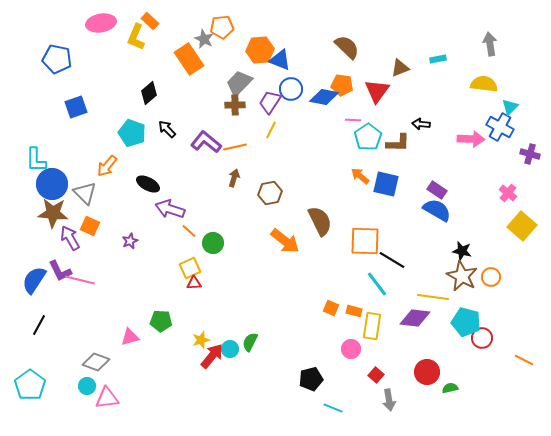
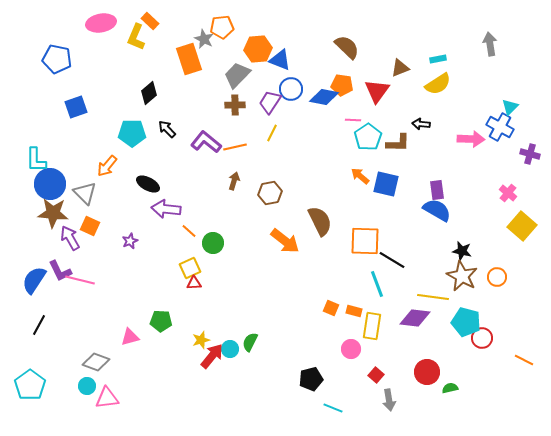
orange hexagon at (260, 50): moved 2 px left, 1 px up
orange rectangle at (189, 59): rotated 16 degrees clockwise
gray trapezoid at (239, 83): moved 2 px left, 8 px up
yellow semicircle at (484, 84): moved 46 px left; rotated 140 degrees clockwise
yellow line at (271, 130): moved 1 px right, 3 px down
cyan pentagon at (132, 133): rotated 20 degrees counterclockwise
brown arrow at (234, 178): moved 3 px down
blue circle at (52, 184): moved 2 px left
purple rectangle at (437, 190): rotated 48 degrees clockwise
purple arrow at (170, 209): moved 4 px left; rotated 12 degrees counterclockwise
orange circle at (491, 277): moved 6 px right
cyan line at (377, 284): rotated 16 degrees clockwise
